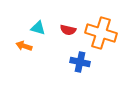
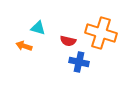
red semicircle: moved 11 px down
blue cross: moved 1 px left
